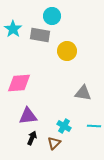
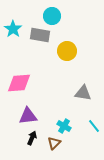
cyan line: rotated 48 degrees clockwise
